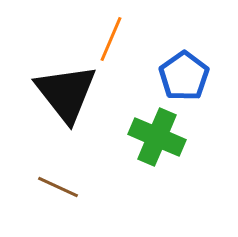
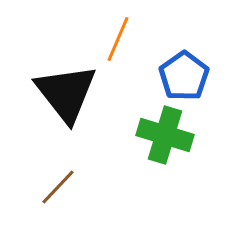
orange line: moved 7 px right
green cross: moved 8 px right, 2 px up; rotated 6 degrees counterclockwise
brown line: rotated 72 degrees counterclockwise
